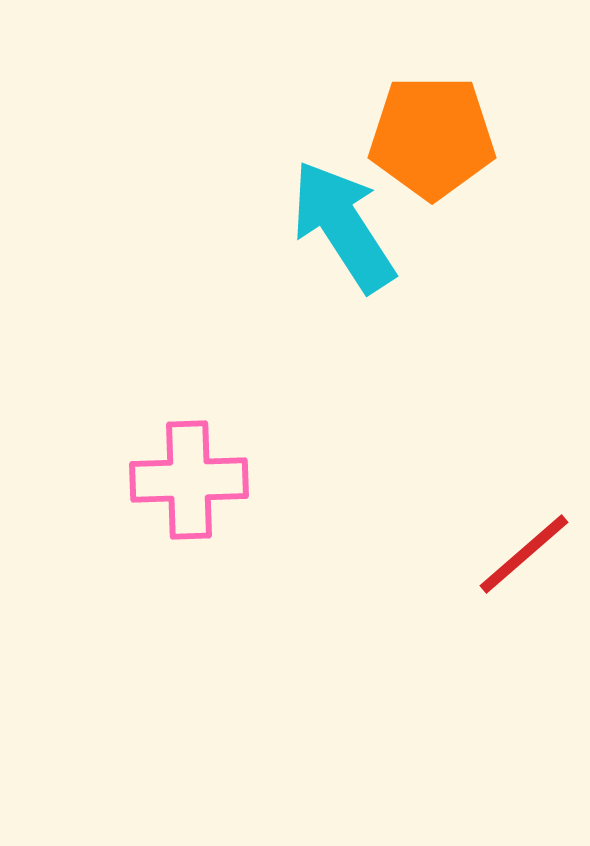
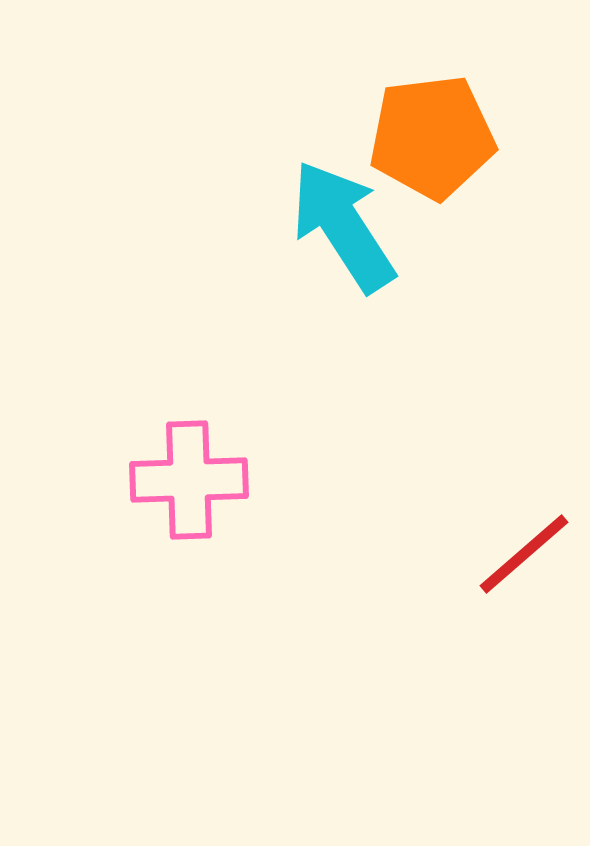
orange pentagon: rotated 7 degrees counterclockwise
